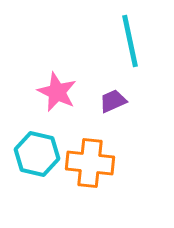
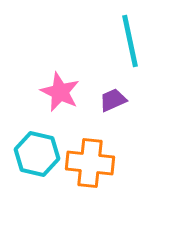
pink star: moved 3 px right
purple trapezoid: moved 1 px up
